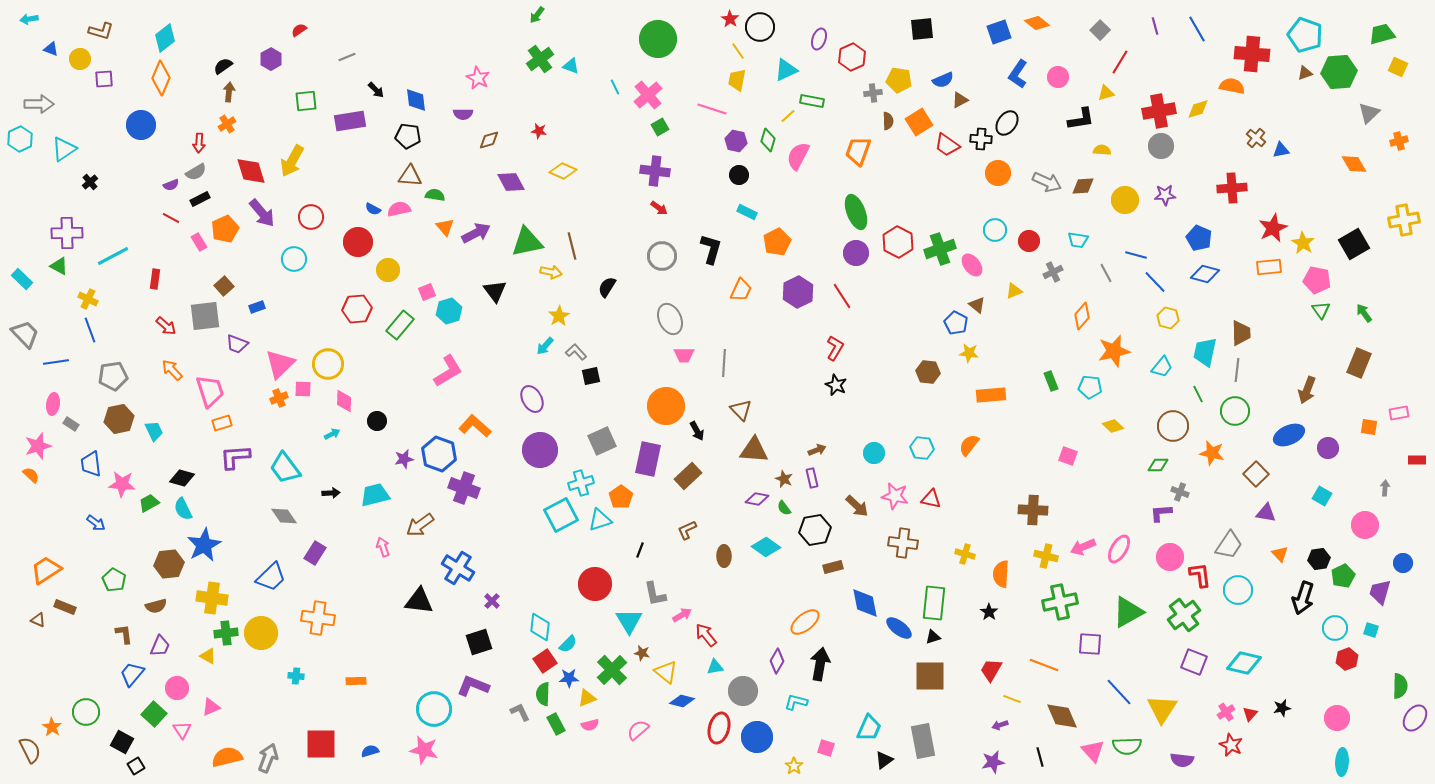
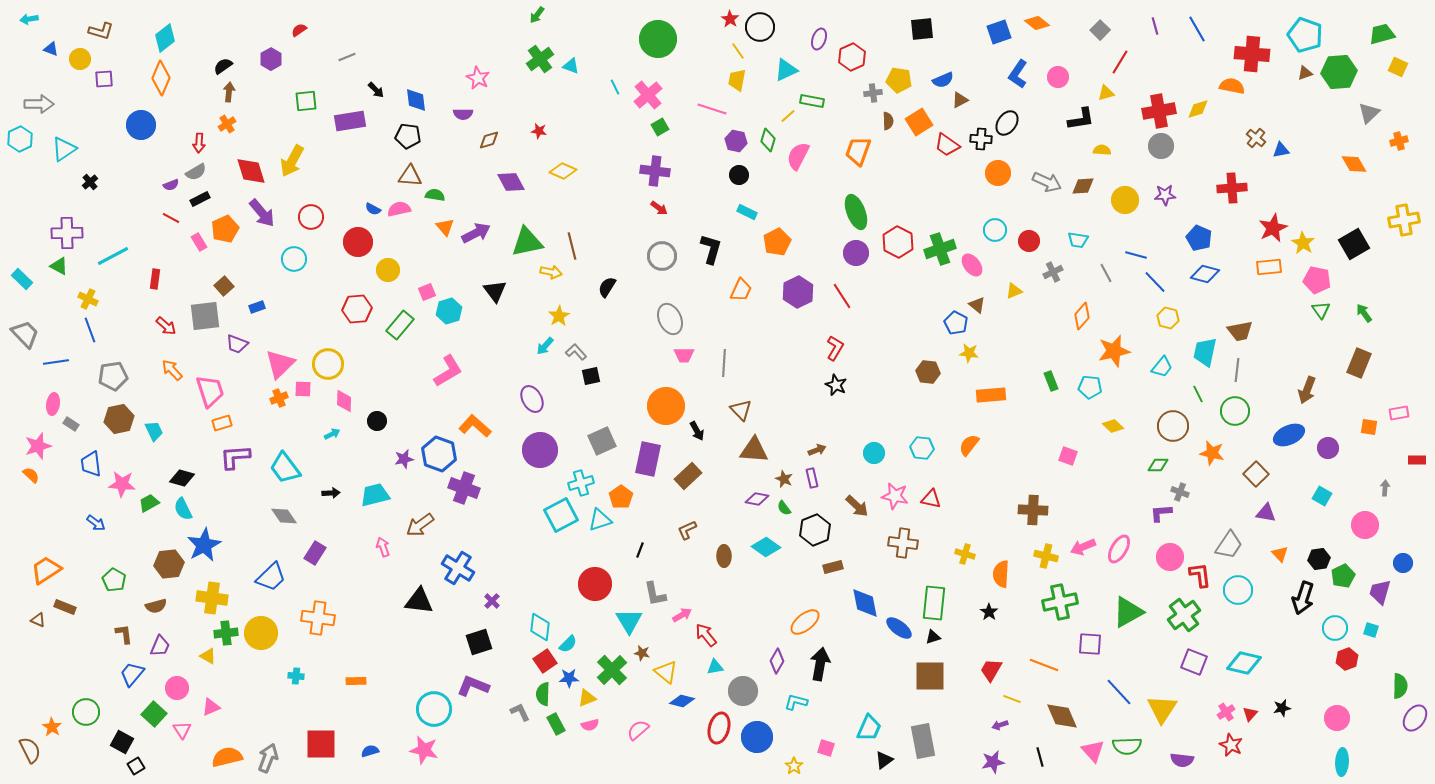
brown trapezoid at (1241, 333): moved 1 px left, 2 px up; rotated 80 degrees clockwise
black hexagon at (815, 530): rotated 12 degrees counterclockwise
